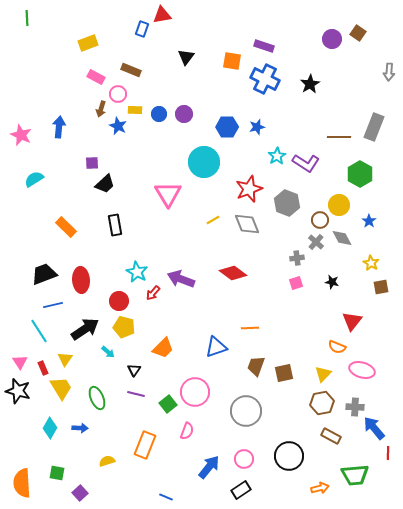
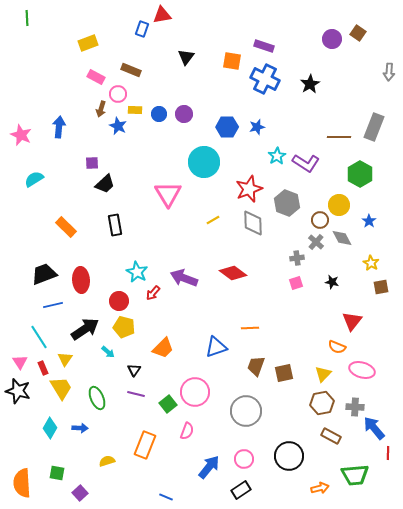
gray diamond at (247, 224): moved 6 px right, 1 px up; rotated 20 degrees clockwise
purple arrow at (181, 279): moved 3 px right, 1 px up
cyan line at (39, 331): moved 6 px down
